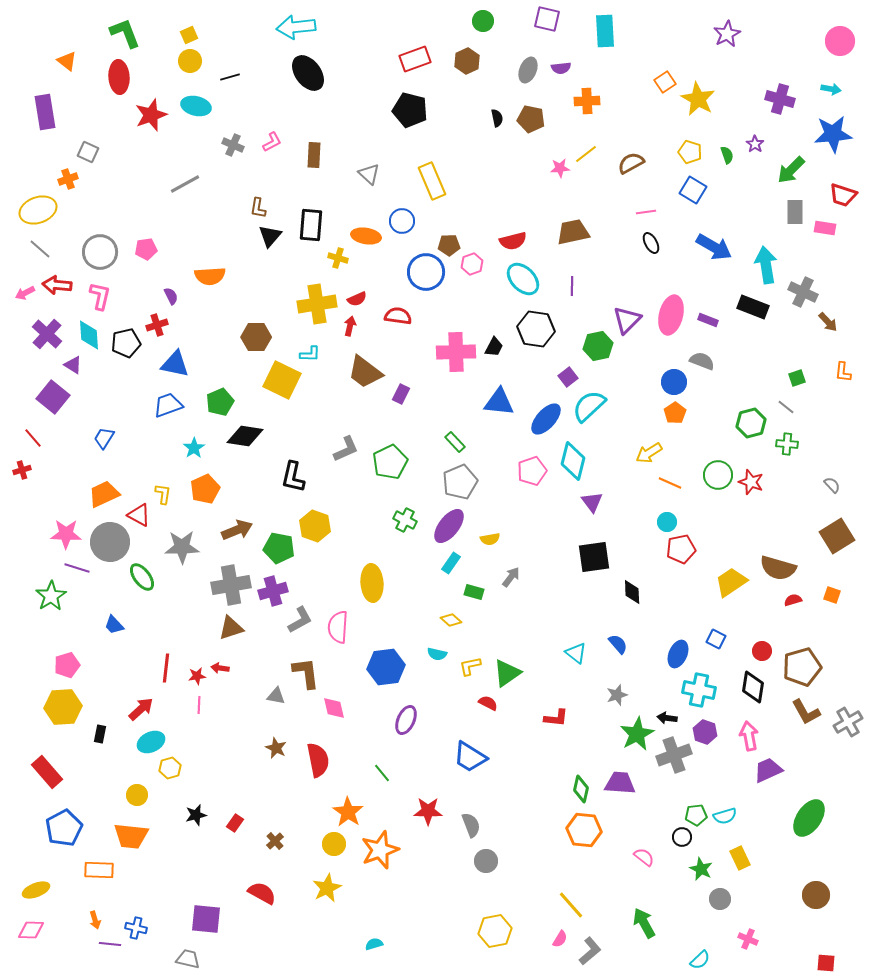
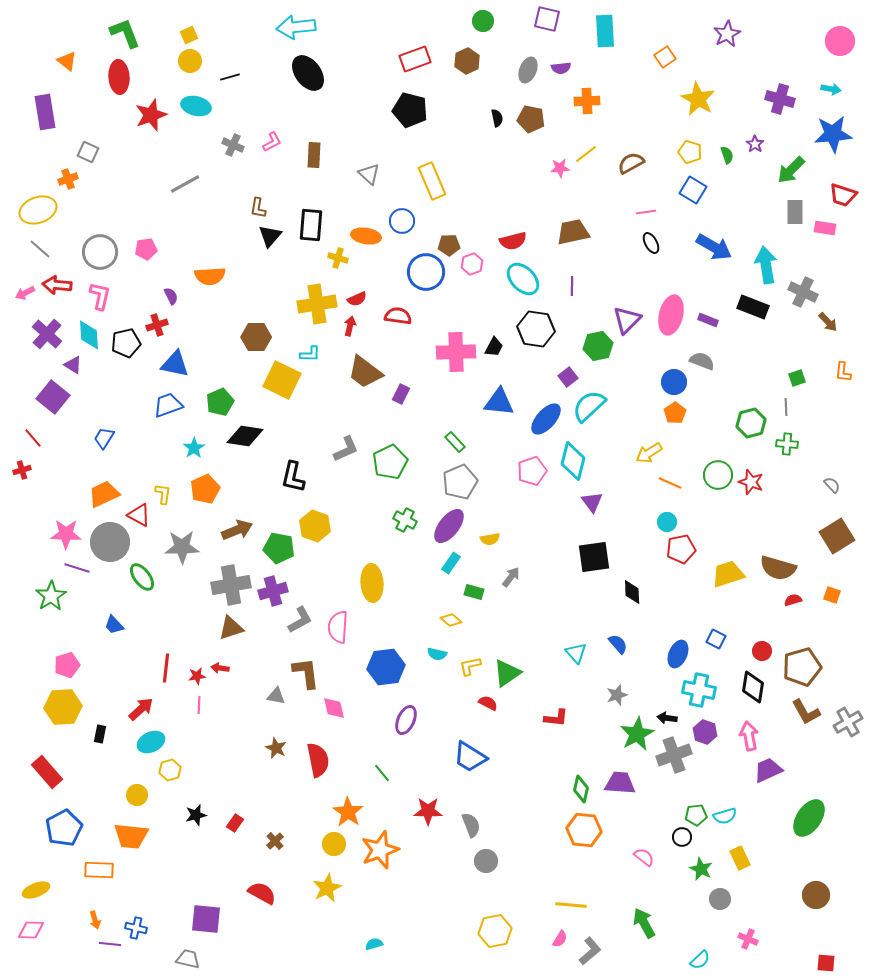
orange square at (665, 82): moved 25 px up
gray line at (786, 407): rotated 48 degrees clockwise
yellow trapezoid at (731, 582): moved 3 px left, 8 px up; rotated 16 degrees clockwise
cyan triangle at (576, 653): rotated 10 degrees clockwise
yellow hexagon at (170, 768): moved 2 px down
yellow line at (571, 905): rotated 44 degrees counterclockwise
